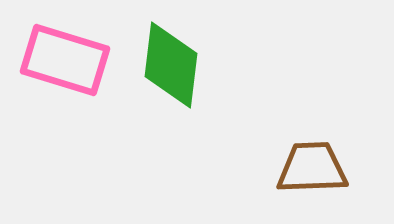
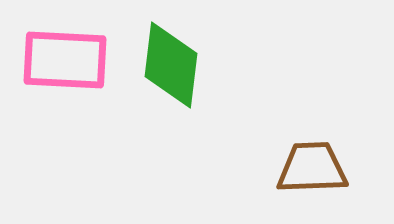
pink rectangle: rotated 14 degrees counterclockwise
